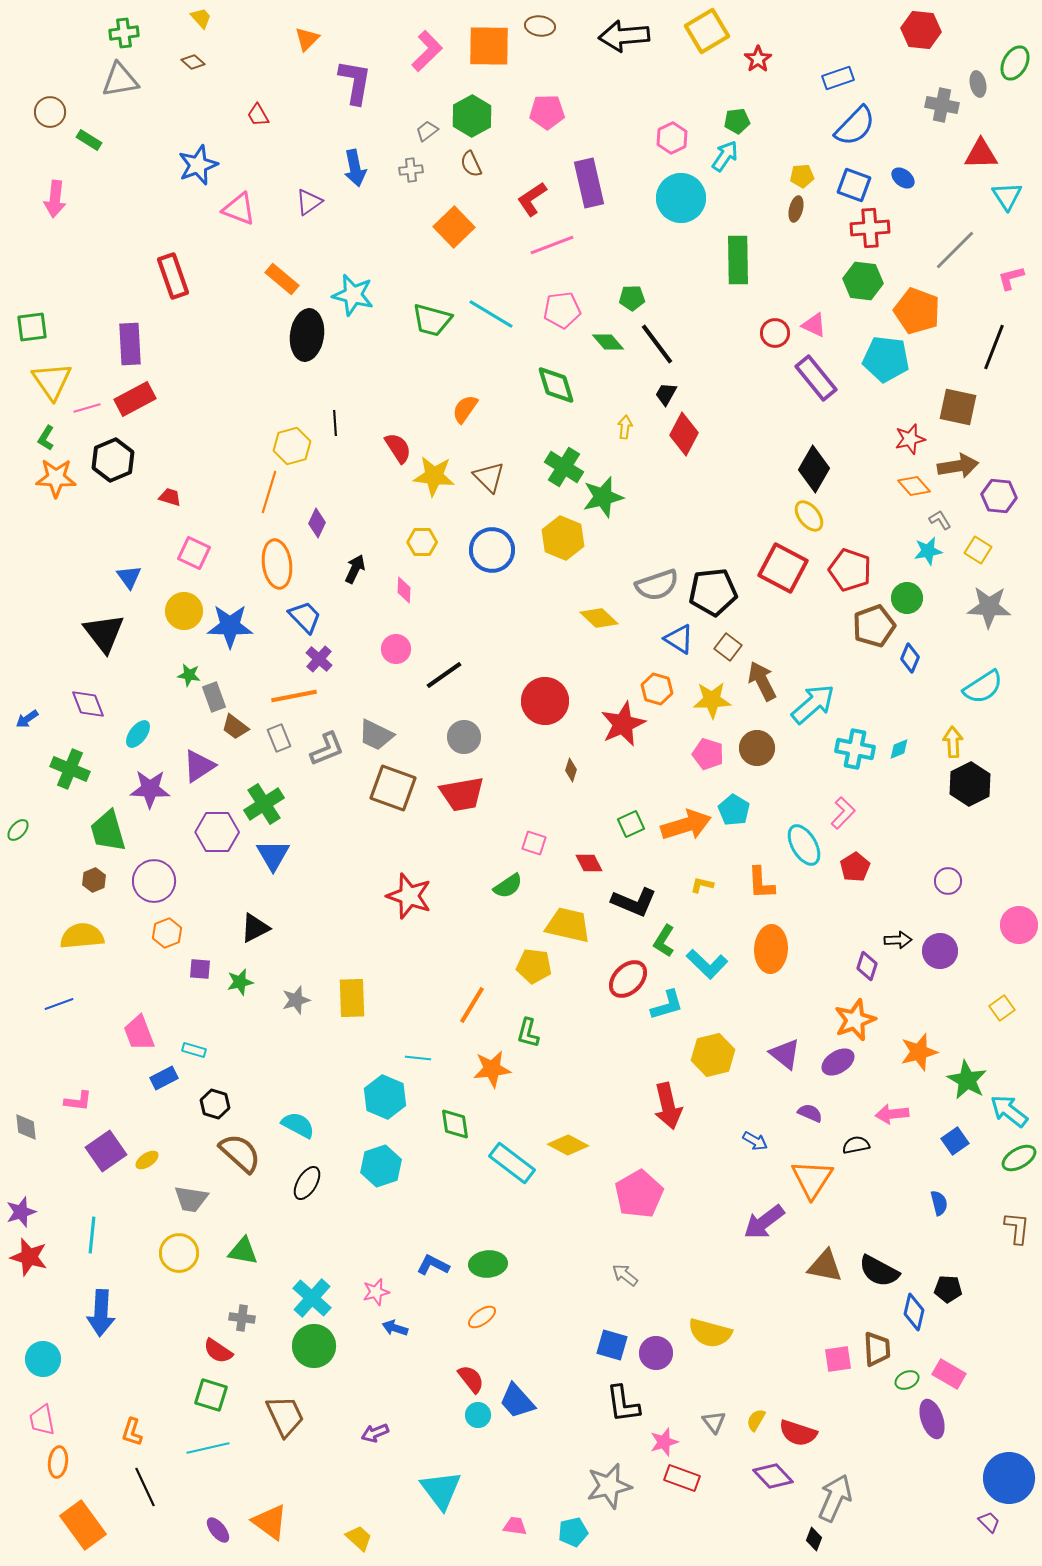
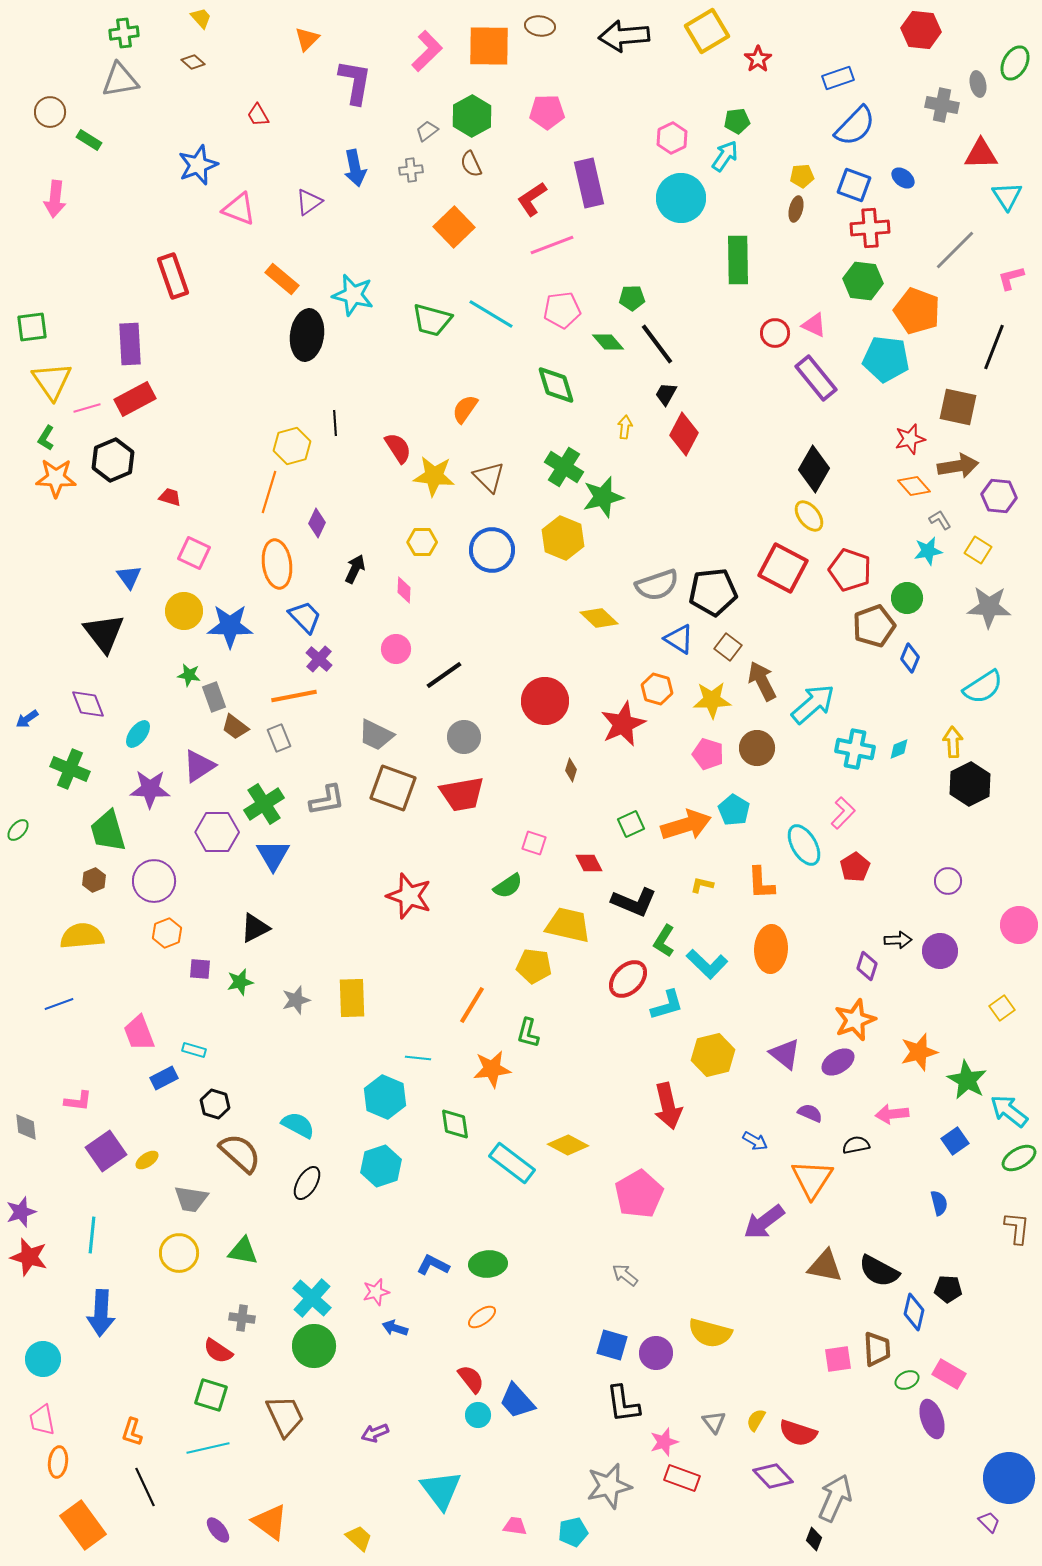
gray L-shape at (327, 749): moved 51 px down; rotated 12 degrees clockwise
